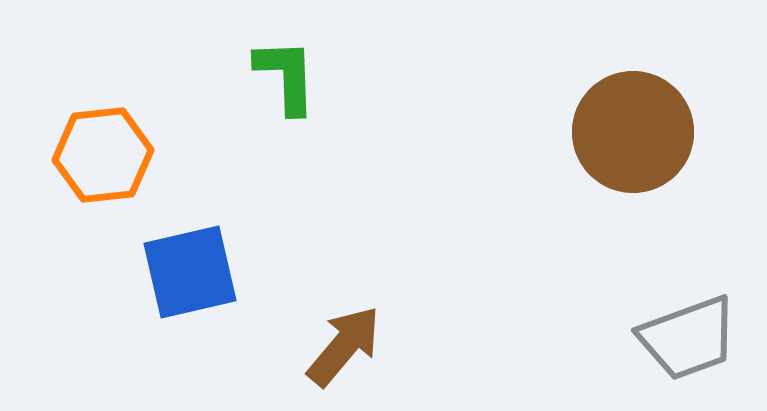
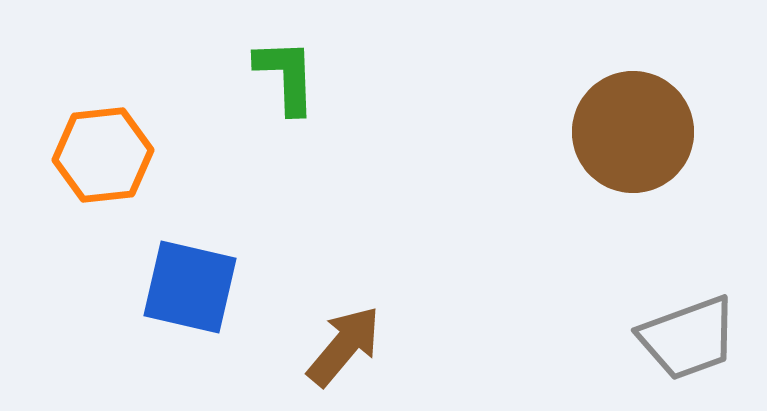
blue square: moved 15 px down; rotated 26 degrees clockwise
